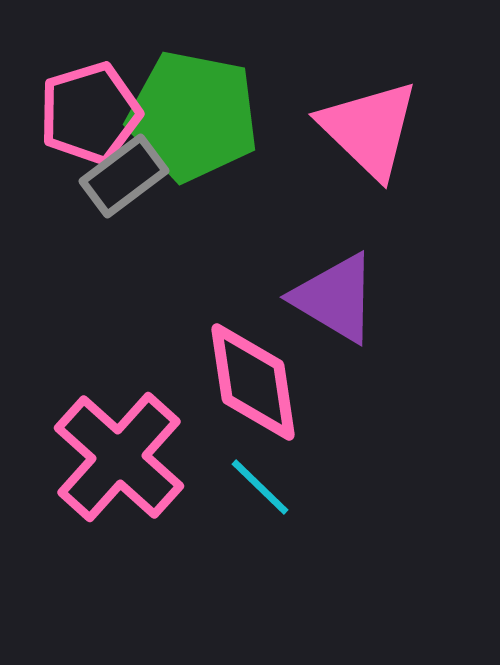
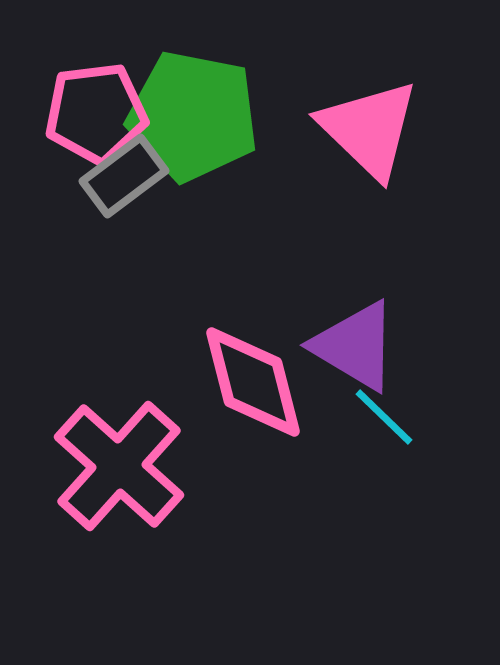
pink pentagon: moved 6 px right; rotated 10 degrees clockwise
purple triangle: moved 20 px right, 48 px down
pink diamond: rotated 6 degrees counterclockwise
pink cross: moved 9 px down
cyan line: moved 124 px right, 70 px up
